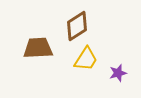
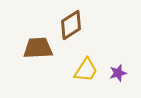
brown diamond: moved 6 px left, 1 px up
yellow trapezoid: moved 11 px down
